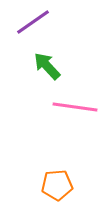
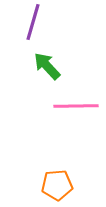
purple line: rotated 39 degrees counterclockwise
pink line: moved 1 px right, 1 px up; rotated 9 degrees counterclockwise
